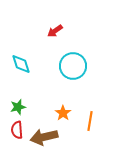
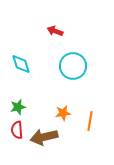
red arrow: rotated 56 degrees clockwise
orange star: rotated 28 degrees clockwise
